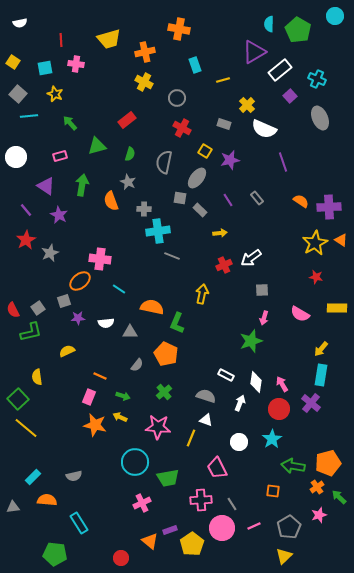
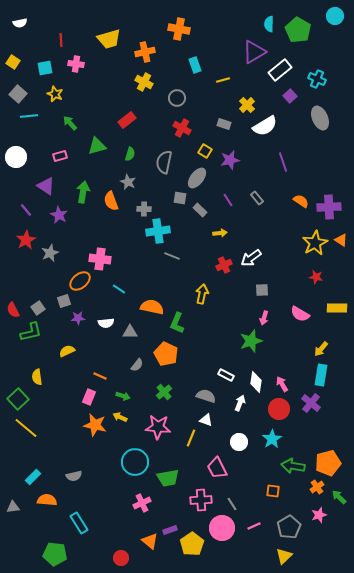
white semicircle at (264, 129): moved 1 px right, 3 px up; rotated 55 degrees counterclockwise
green arrow at (82, 185): moved 1 px right, 7 px down
